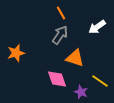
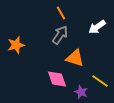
orange star: moved 8 px up
